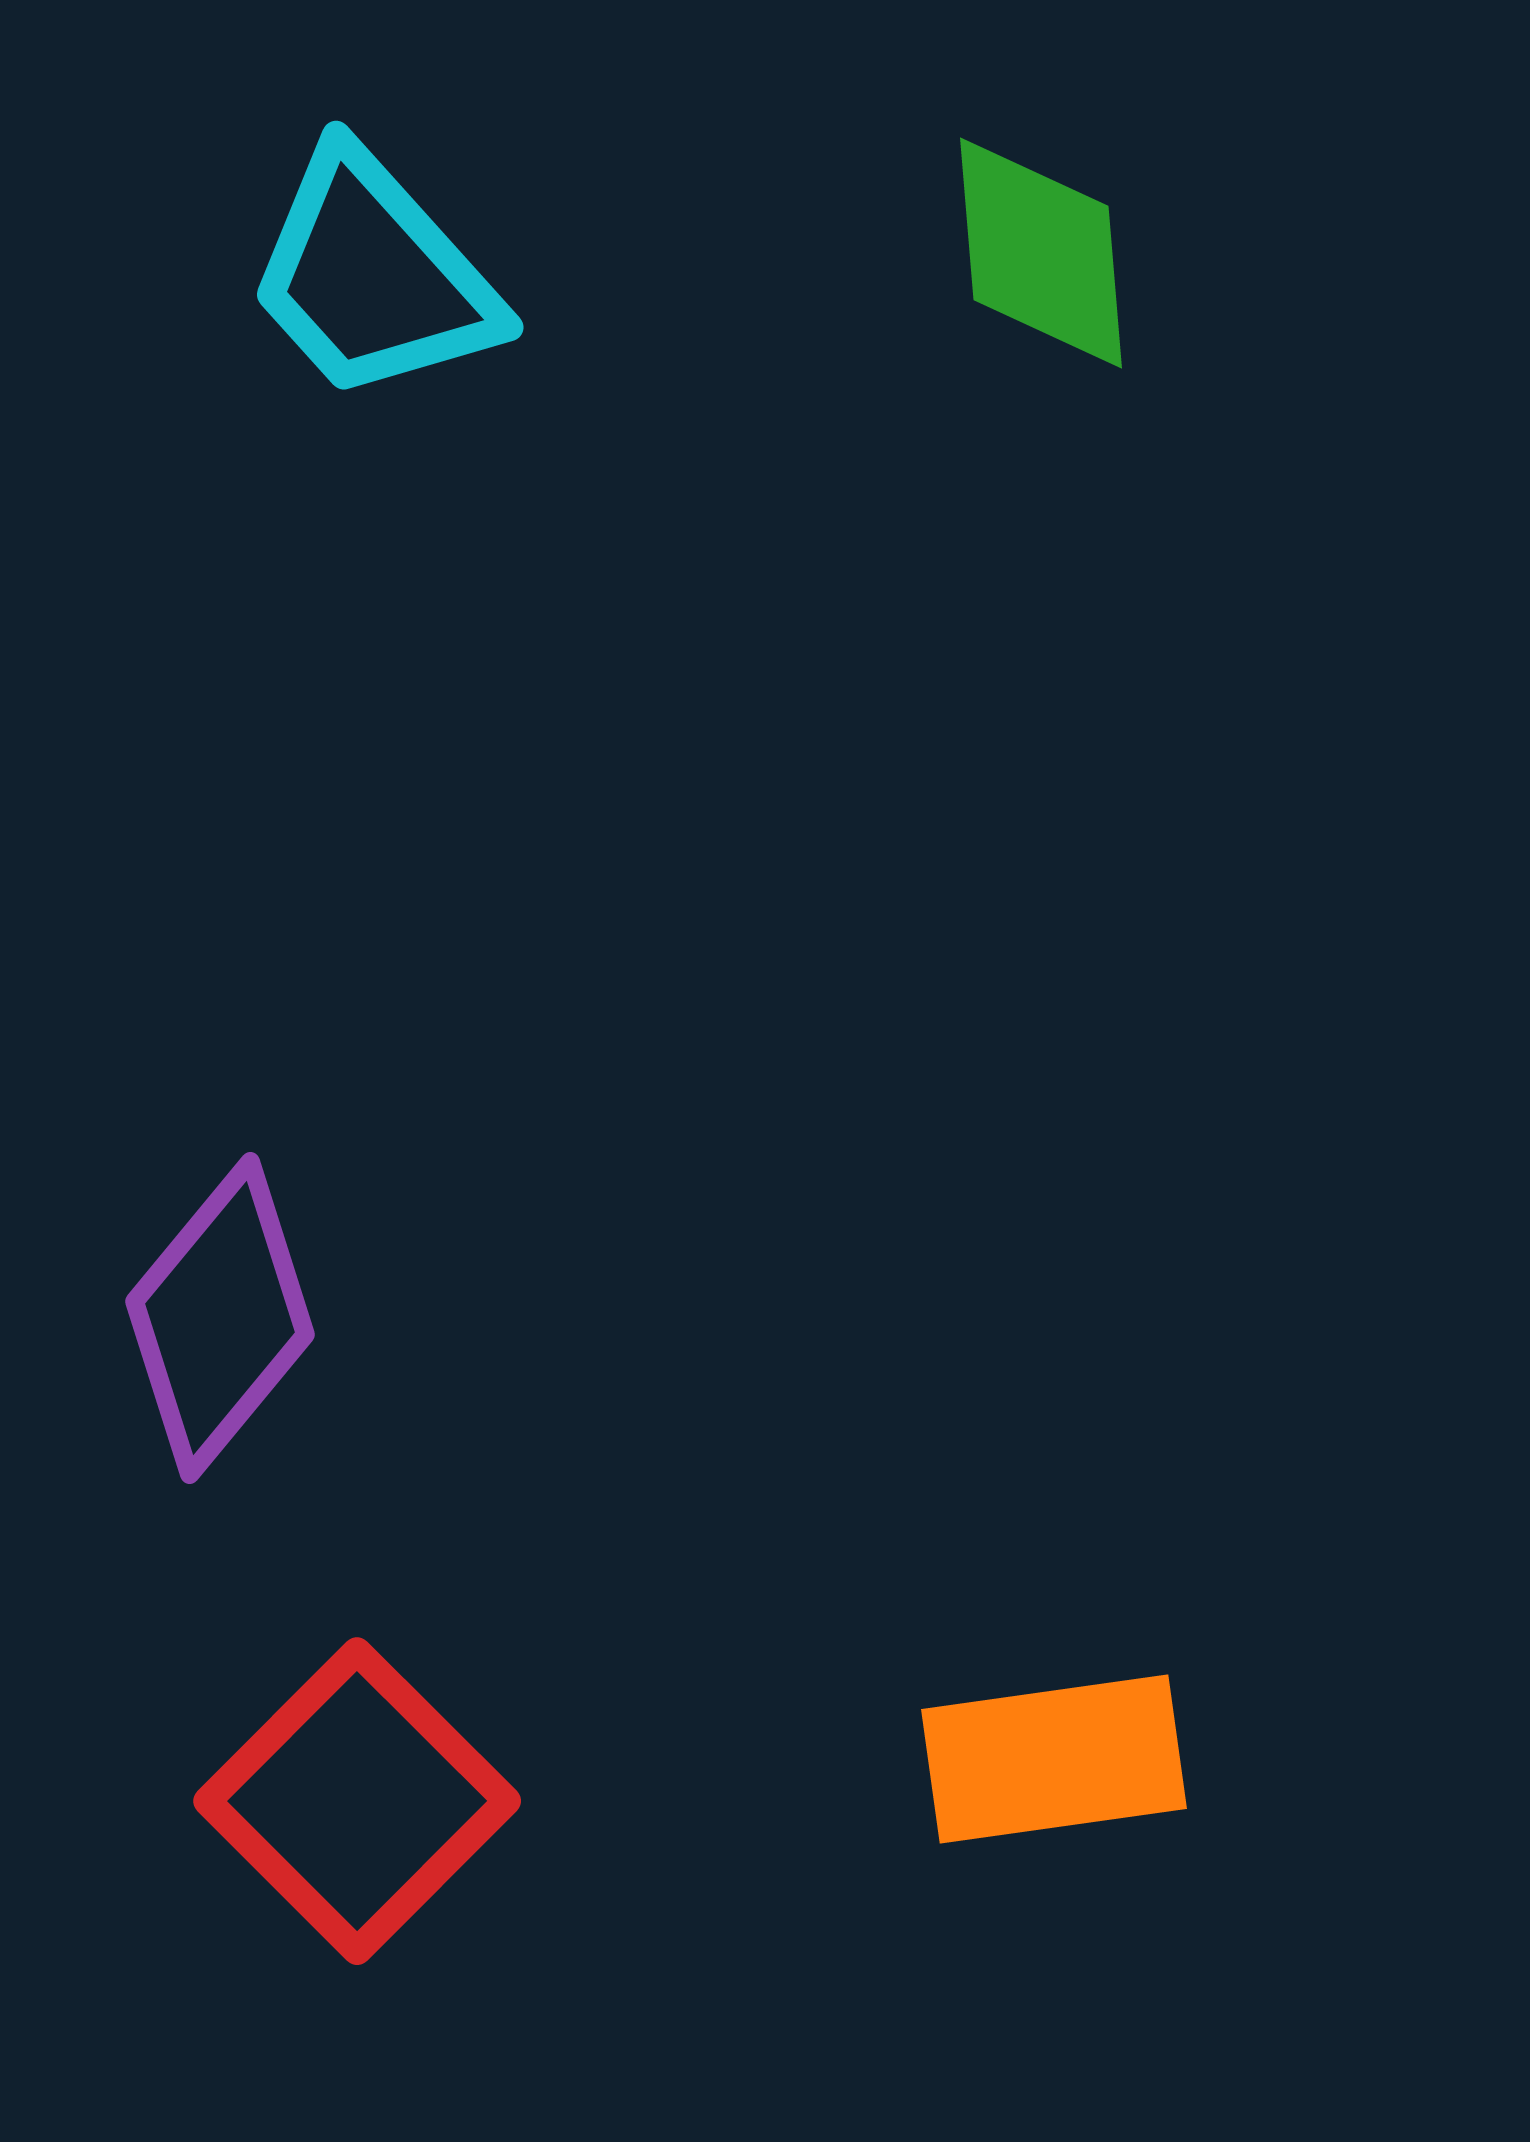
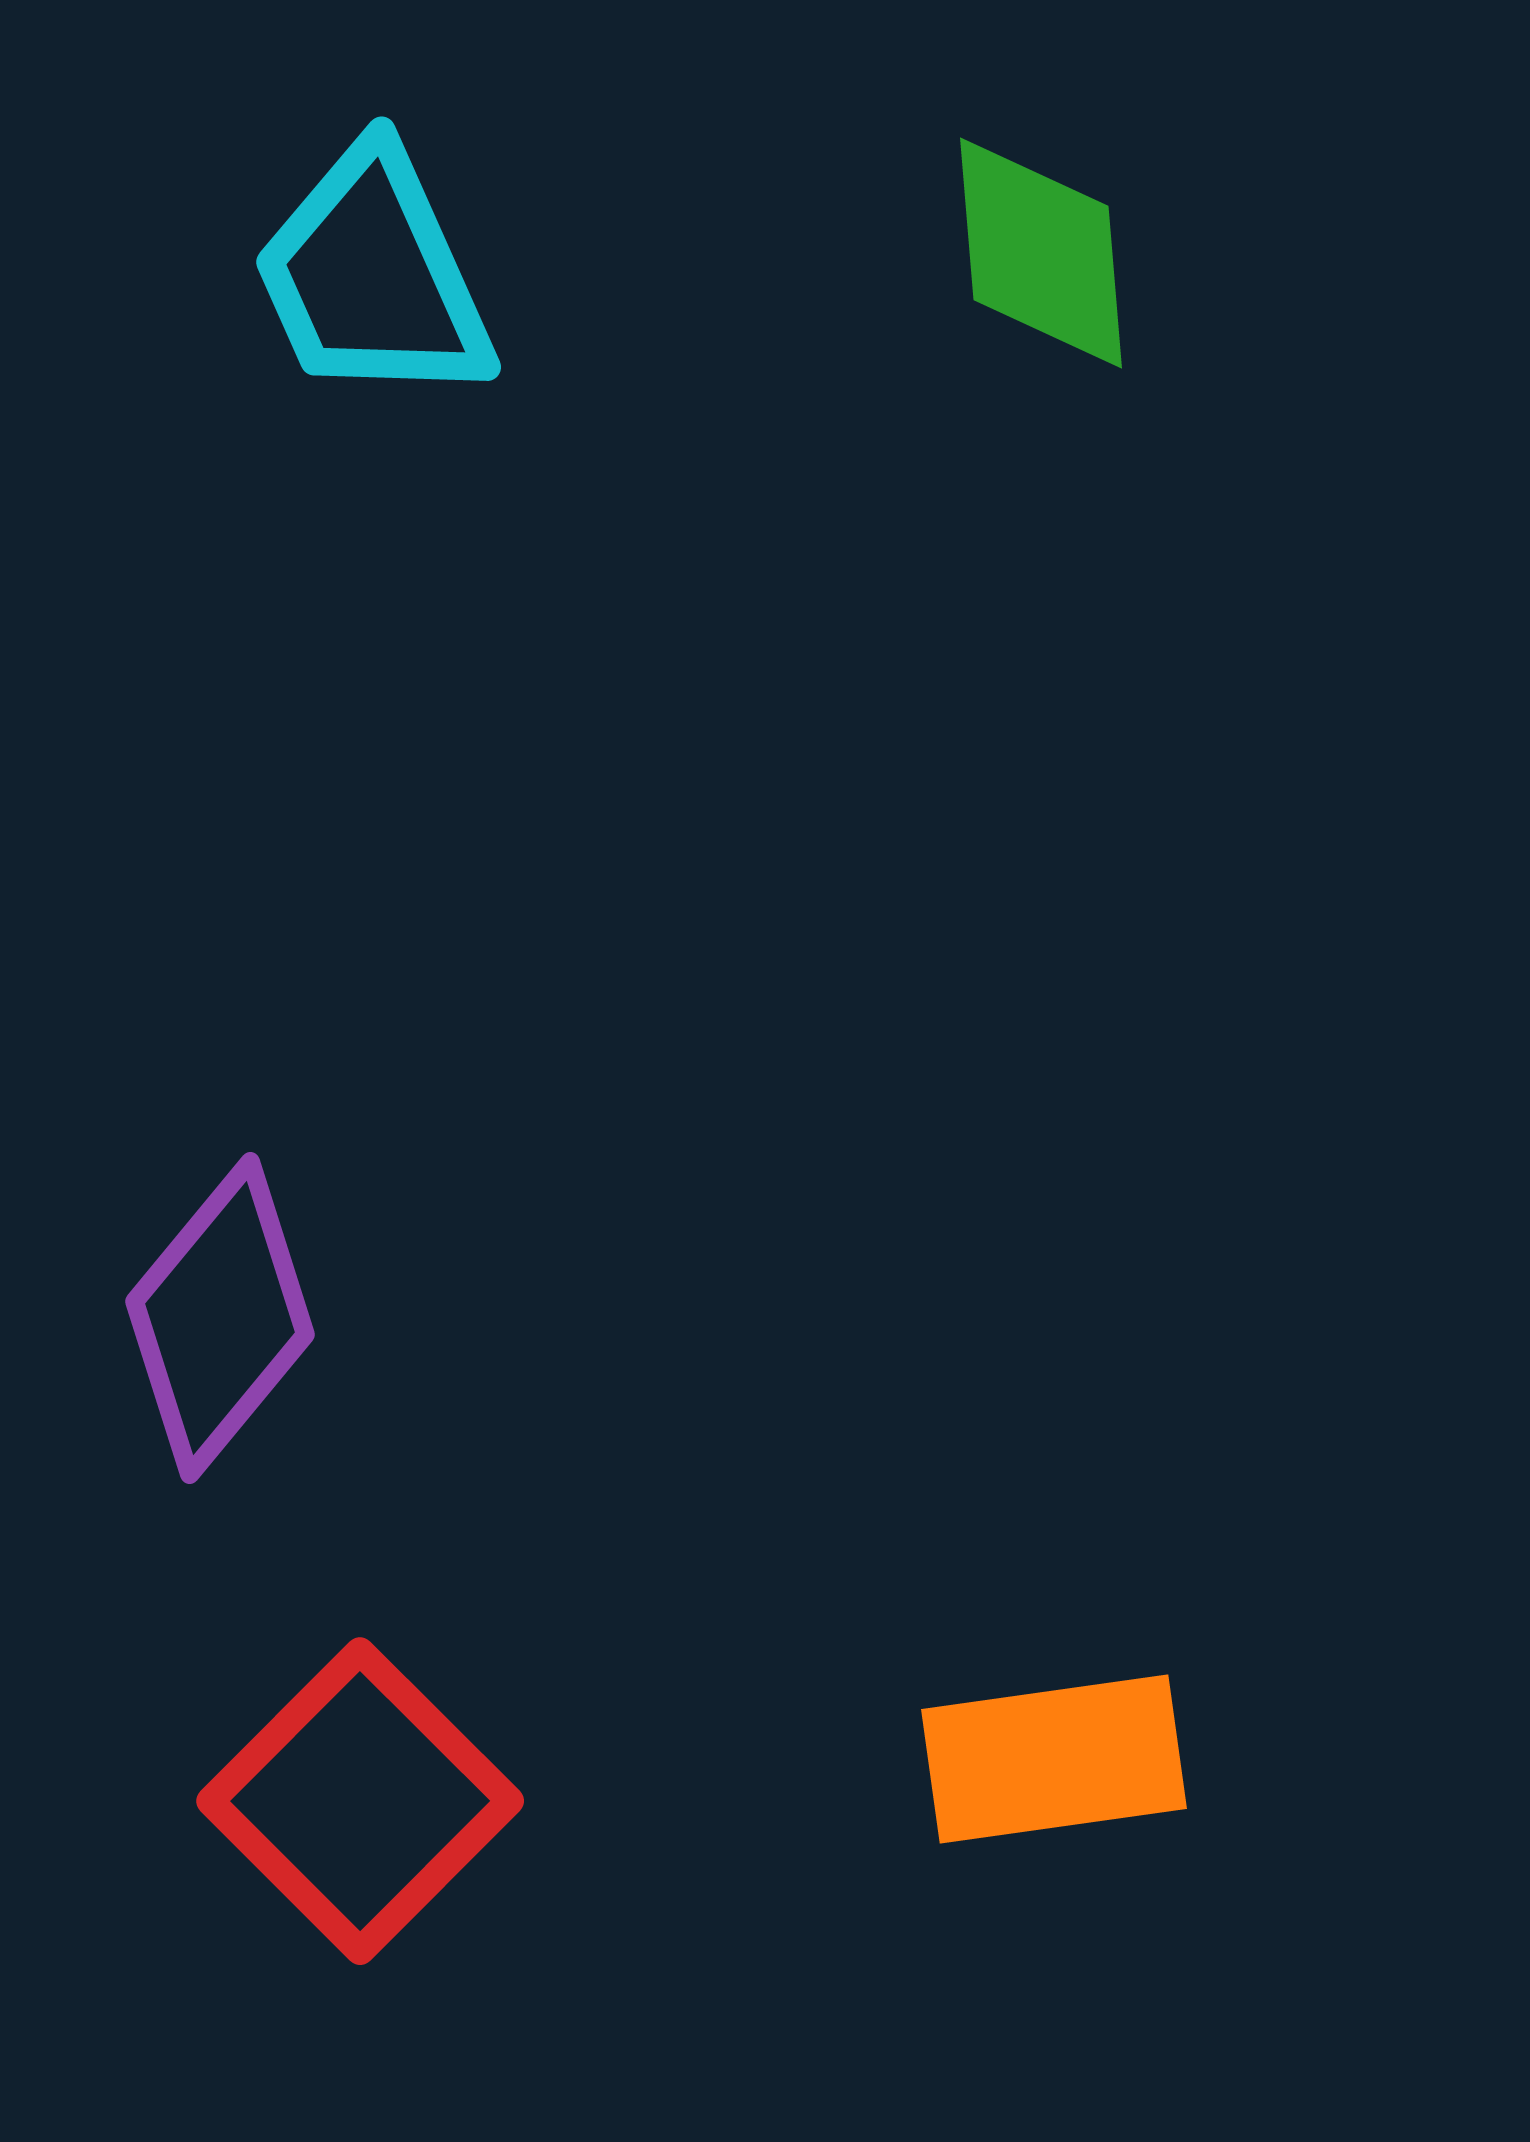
cyan trapezoid: rotated 18 degrees clockwise
red square: moved 3 px right
